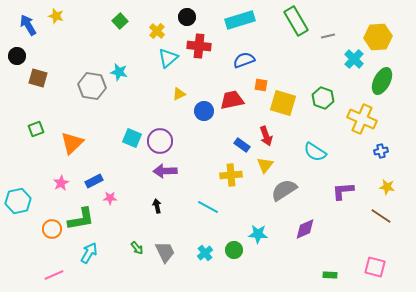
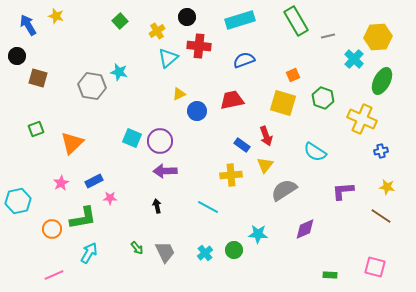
yellow cross at (157, 31): rotated 14 degrees clockwise
orange square at (261, 85): moved 32 px right, 10 px up; rotated 32 degrees counterclockwise
blue circle at (204, 111): moved 7 px left
green L-shape at (81, 219): moved 2 px right, 1 px up
